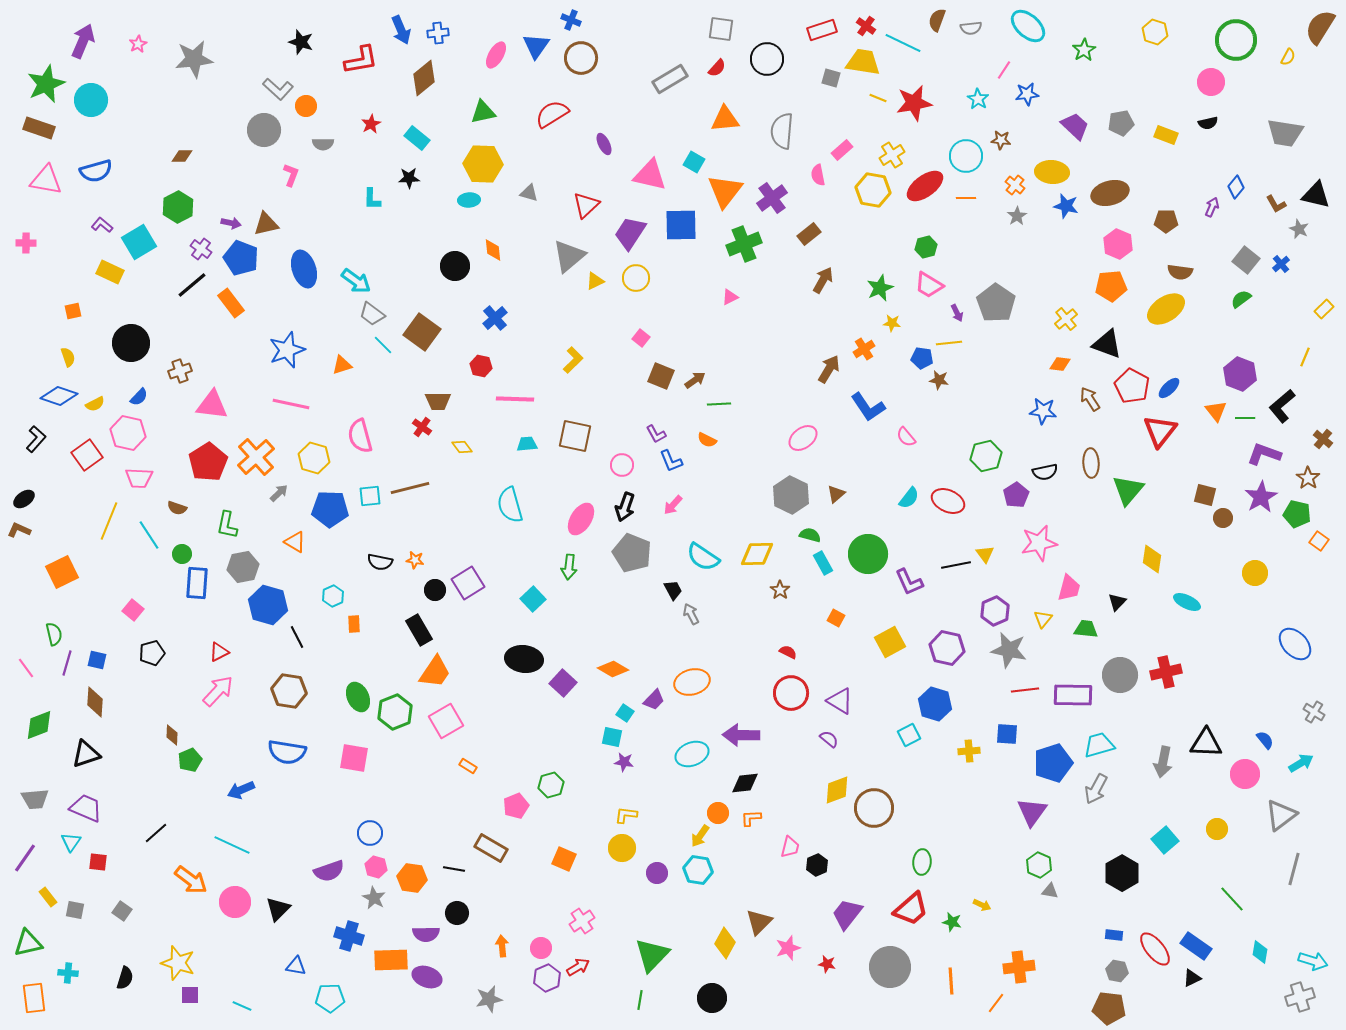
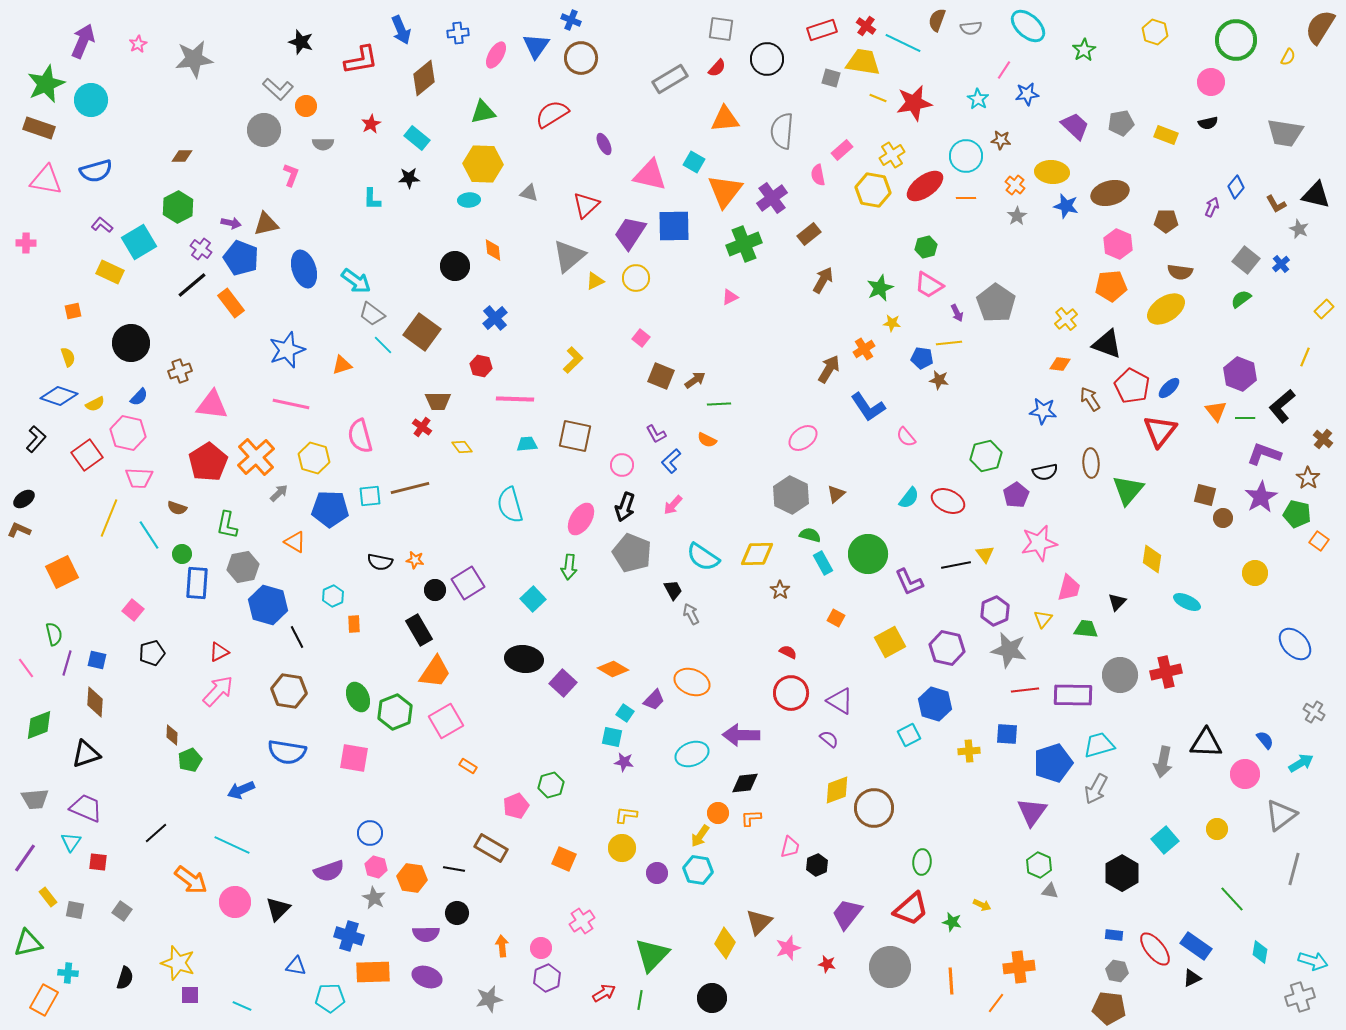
blue cross at (438, 33): moved 20 px right
blue square at (681, 225): moved 7 px left, 1 px down
blue L-shape at (671, 461): rotated 70 degrees clockwise
yellow line at (109, 521): moved 3 px up
orange ellipse at (692, 682): rotated 36 degrees clockwise
orange rectangle at (391, 960): moved 18 px left, 12 px down
red arrow at (578, 967): moved 26 px right, 26 px down
orange rectangle at (34, 998): moved 10 px right, 2 px down; rotated 36 degrees clockwise
